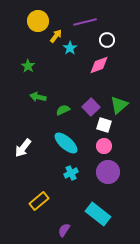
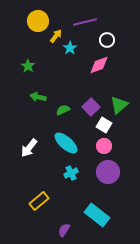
white square: rotated 14 degrees clockwise
white arrow: moved 6 px right
cyan rectangle: moved 1 px left, 1 px down
